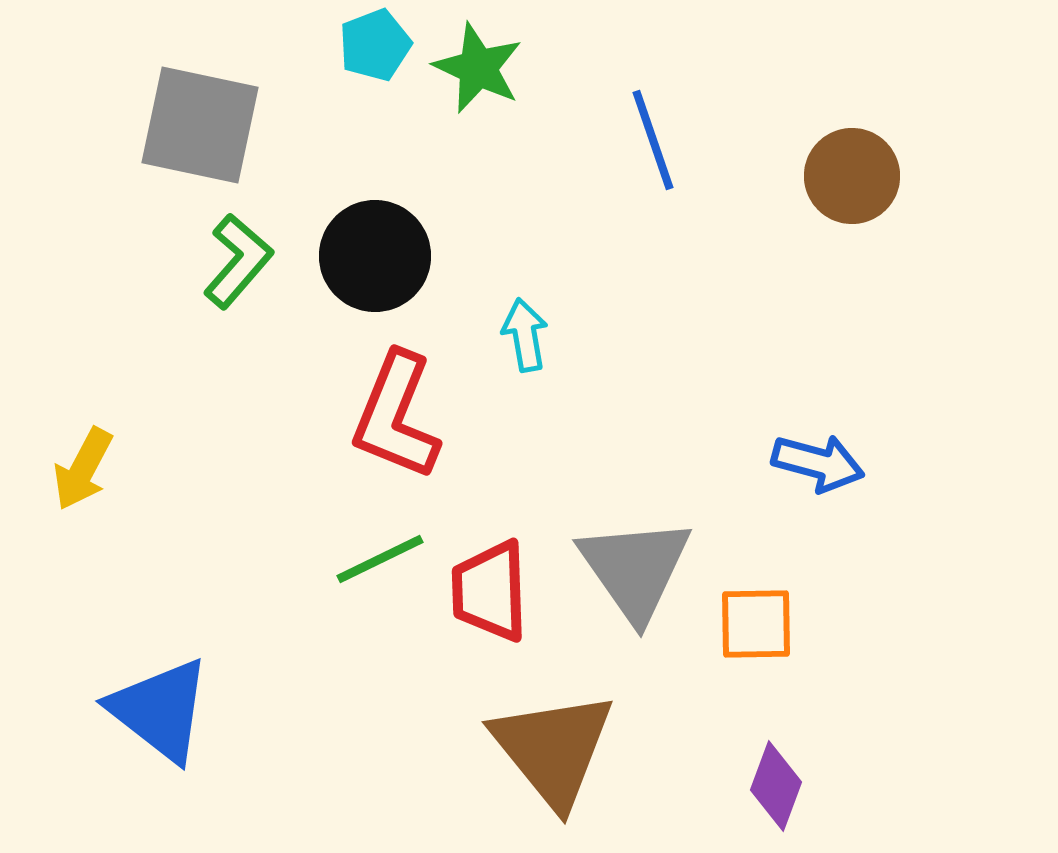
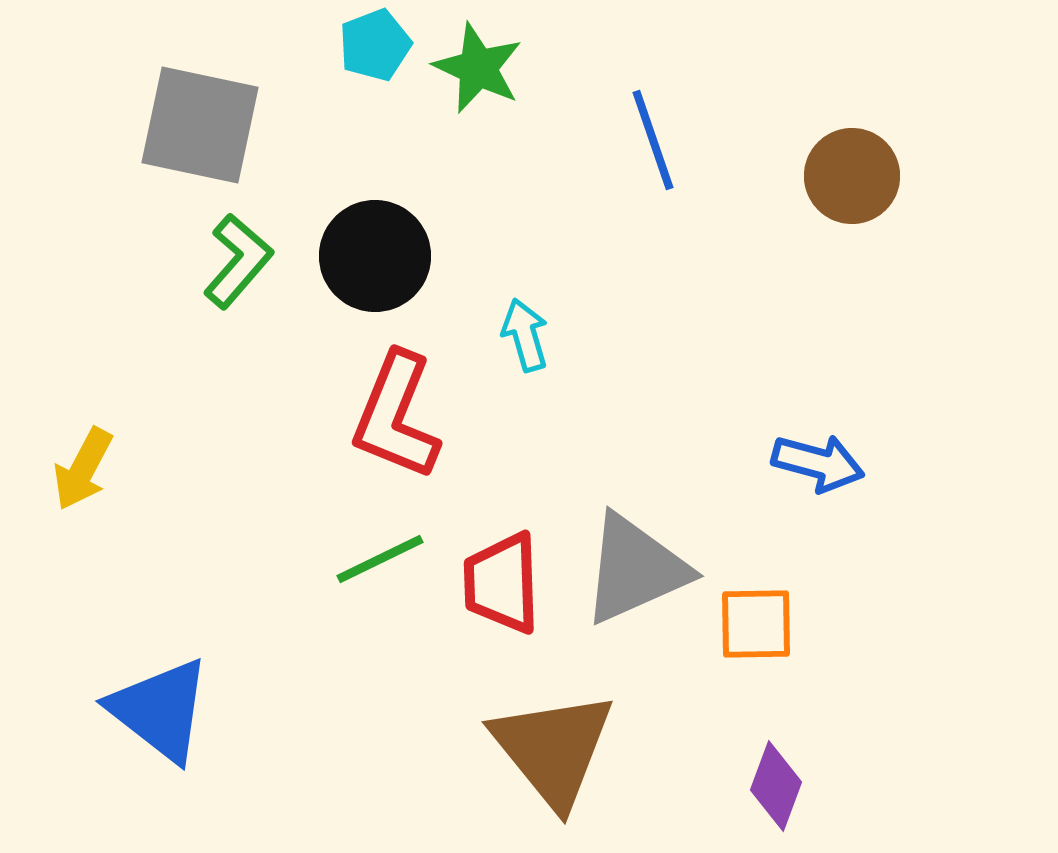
cyan arrow: rotated 6 degrees counterclockwise
gray triangle: rotated 41 degrees clockwise
red trapezoid: moved 12 px right, 8 px up
